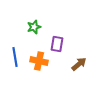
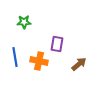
green star: moved 10 px left, 5 px up; rotated 16 degrees clockwise
